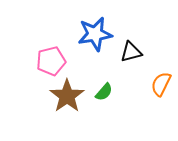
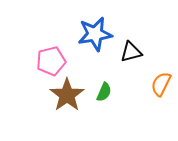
green semicircle: rotated 18 degrees counterclockwise
brown star: moved 1 px up
